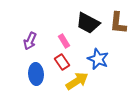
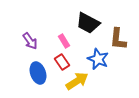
brown L-shape: moved 16 px down
purple arrow: rotated 60 degrees counterclockwise
blue ellipse: moved 2 px right, 1 px up; rotated 15 degrees counterclockwise
